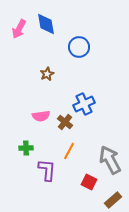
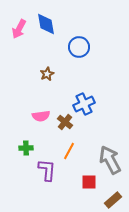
red square: rotated 28 degrees counterclockwise
